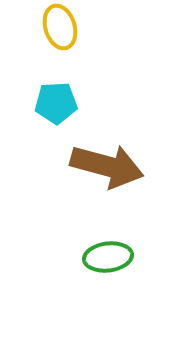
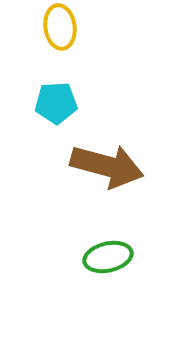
yellow ellipse: rotated 9 degrees clockwise
green ellipse: rotated 6 degrees counterclockwise
